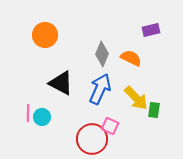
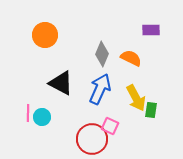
purple rectangle: rotated 12 degrees clockwise
yellow arrow: rotated 16 degrees clockwise
green rectangle: moved 3 px left
